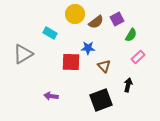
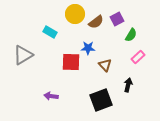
cyan rectangle: moved 1 px up
gray triangle: moved 1 px down
brown triangle: moved 1 px right, 1 px up
